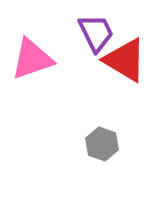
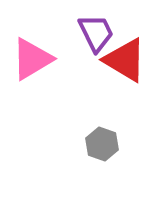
pink triangle: rotated 12 degrees counterclockwise
